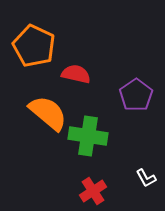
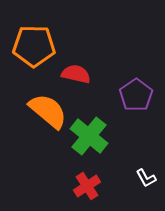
orange pentagon: rotated 24 degrees counterclockwise
orange semicircle: moved 2 px up
green cross: moved 1 px right; rotated 30 degrees clockwise
red cross: moved 6 px left, 5 px up
